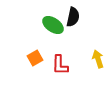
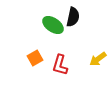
yellow arrow: rotated 108 degrees counterclockwise
red L-shape: rotated 15 degrees clockwise
